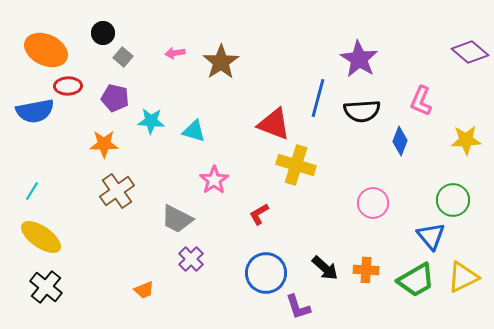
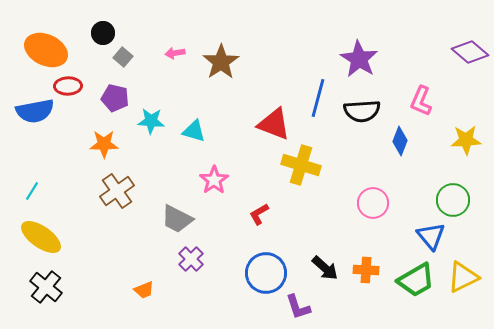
yellow cross: moved 5 px right
